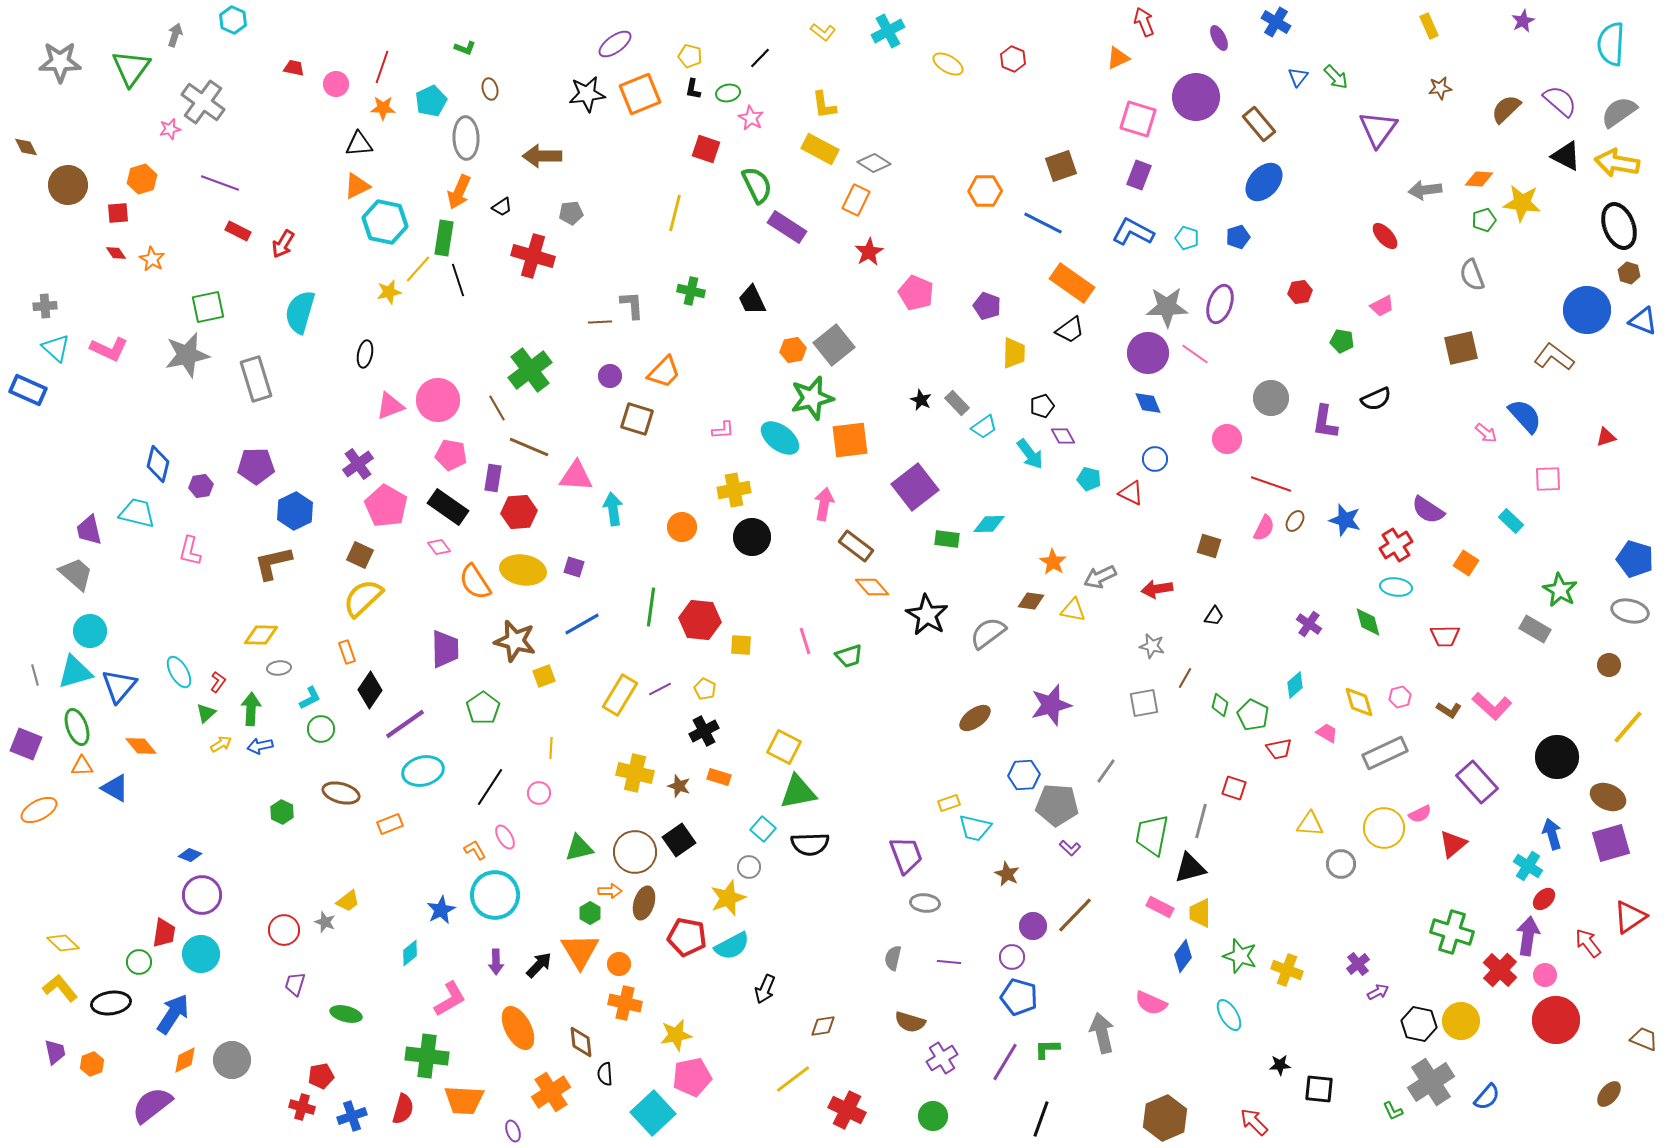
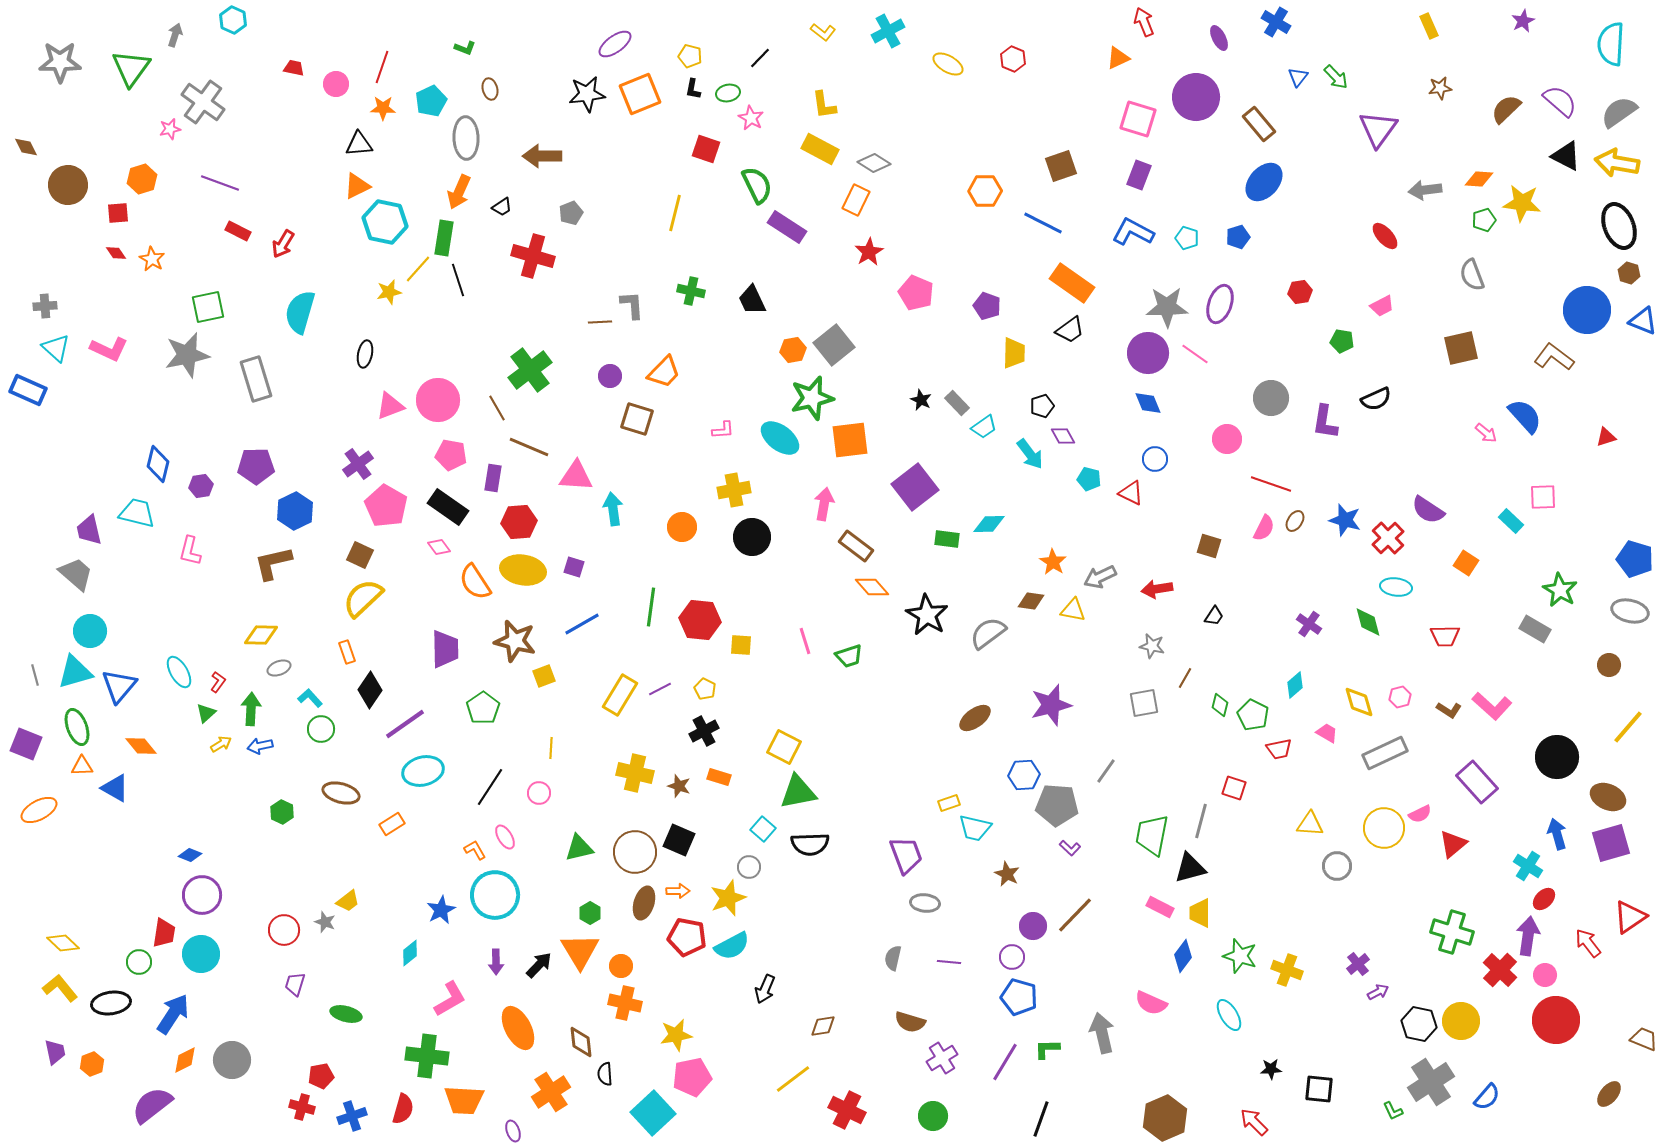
gray pentagon at (571, 213): rotated 15 degrees counterclockwise
pink square at (1548, 479): moved 5 px left, 18 px down
red hexagon at (519, 512): moved 10 px down
red cross at (1396, 545): moved 8 px left, 7 px up; rotated 12 degrees counterclockwise
gray ellipse at (279, 668): rotated 15 degrees counterclockwise
cyan L-shape at (310, 698): rotated 105 degrees counterclockwise
orange rectangle at (390, 824): moved 2 px right; rotated 10 degrees counterclockwise
blue arrow at (1552, 834): moved 5 px right
black square at (679, 840): rotated 32 degrees counterclockwise
gray circle at (1341, 864): moved 4 px left, 2 px down
orange arrow at (610, 891): moved 68 px right
orange circle at (619, 964): moved 2 px right, 2 px down
black star at (1280, 1065): moved 9 px left, 4 px down
